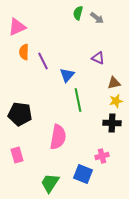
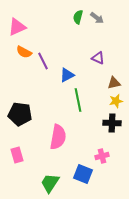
green semicircle: moved 4 px down
orange semicircle: rotated 63 degrees counterclockwise
blue triangle: rotated 21 degrees clockwise
